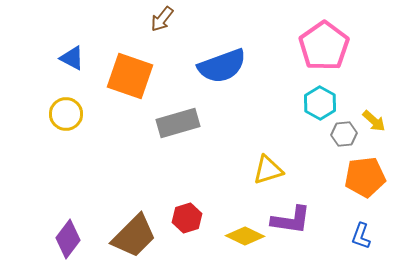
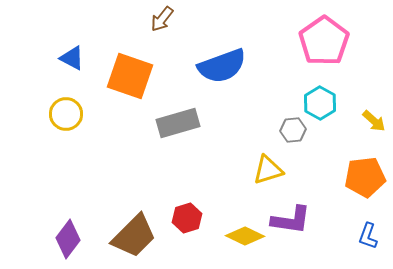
pink pentagon: moved 5 px up
gray hexagon: moved 51 px left, 4 px up
blue L-shape: moved 7 px right
